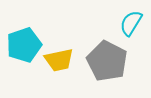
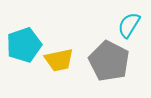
cyan semicircle: moved 2 px left, 2 px down
gray pentagon: moved 2 px right
